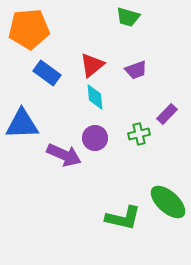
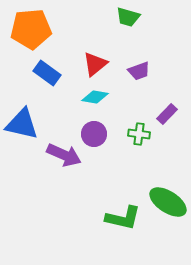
orange pentagon: moved 2 px right
red triangle: moved 3 px right, 1 px up
purple trapezoid: moved 3 px right, 1 px down
cyan diamond: rotated 76 degrees counterclockwise
blue triangle: rotated 15 degrees clockwise
green cross: rotated 20 degrees clockwise
purple circle: moved 1 px left, 4 px up
green ellipse: rotated 9 degrees counterclockwise
